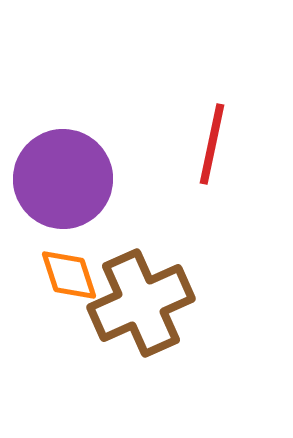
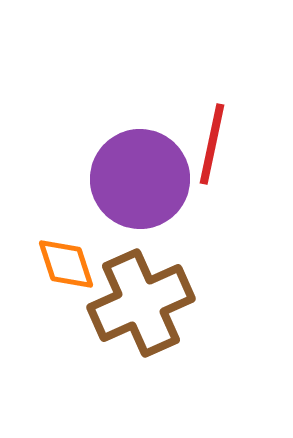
purple circle: moved 77 px right
orange diamond: moved 3 px left, 11 px up
